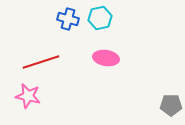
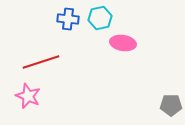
blue cross: rotated 10 degrees counterclockwise
pink ellipse: moved 17 px right, 15 px up
pink star: rotated 10 degrees clockwise
